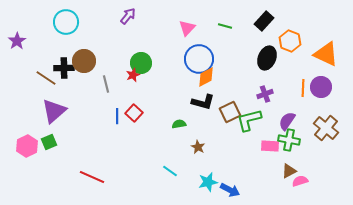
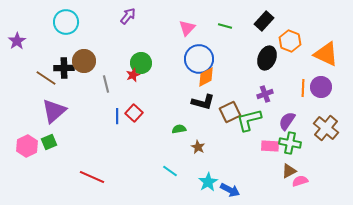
green semicircle: moved 5 px down
green cross: moved 1 px right, 3 px down
cyan star: rotated 18 degrees counterclockwise
